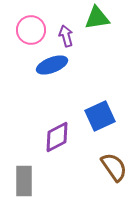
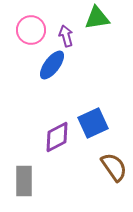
blue ellipse: rotated 32 degrees counterclockwise
blue square: moved 7 px left, 7 px down
